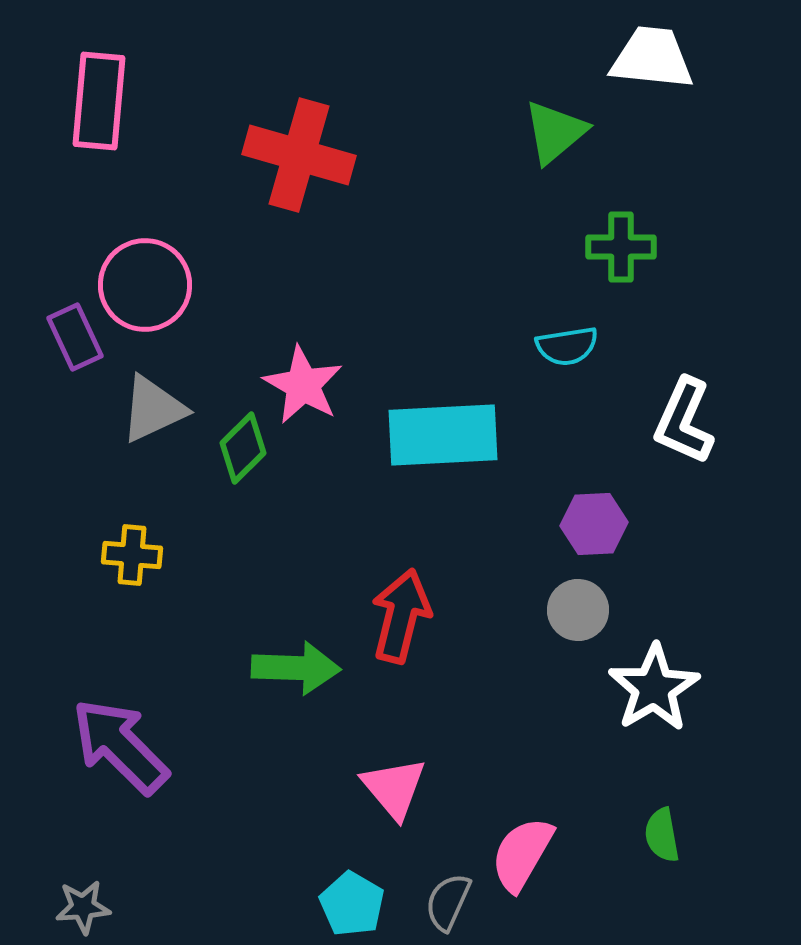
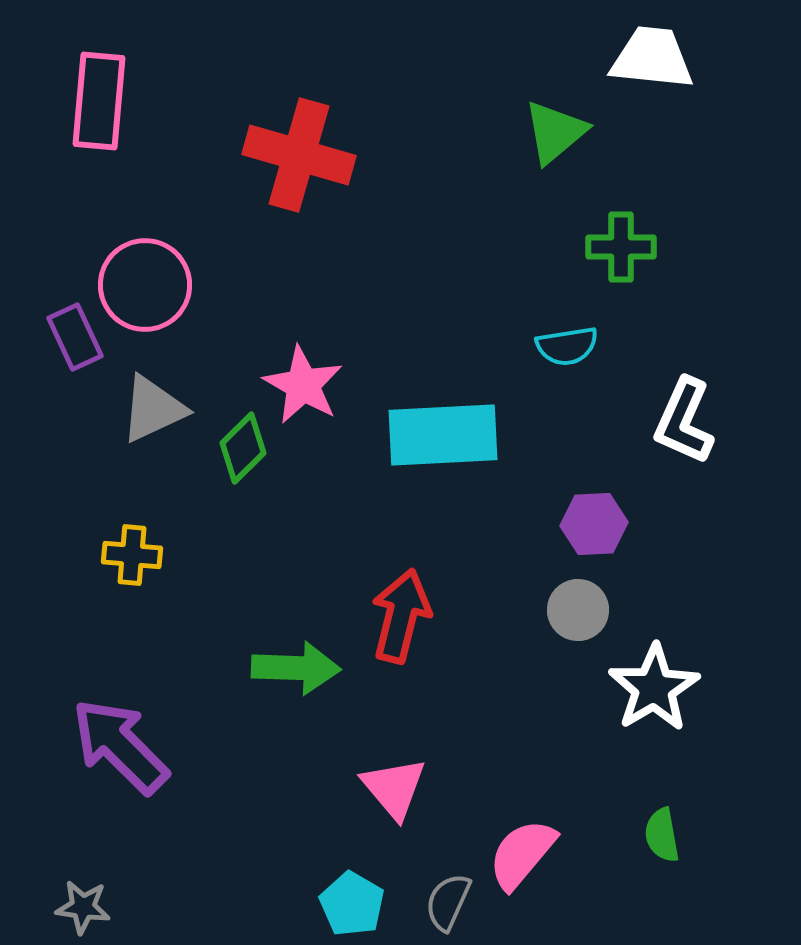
pink semicircle: rotated 10 degrees clockwise
gray star: rotated 12 degrees clockwise
